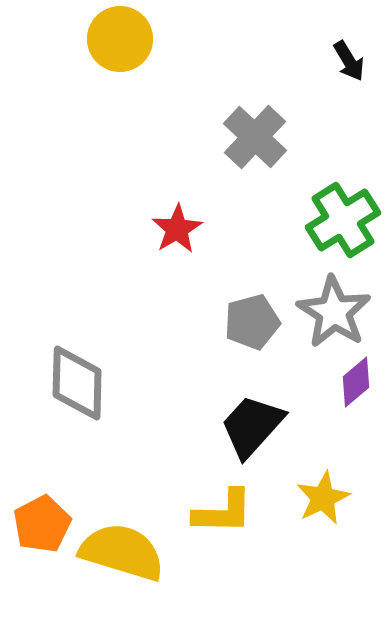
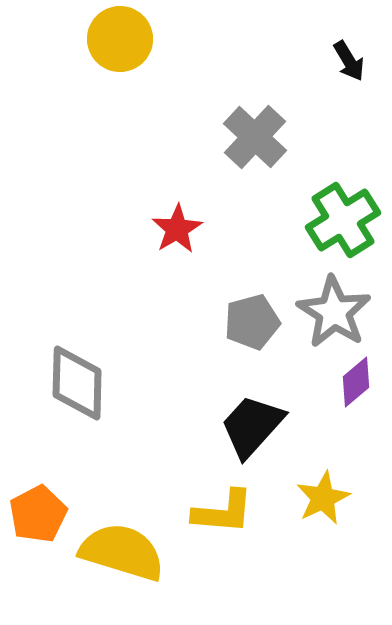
yellow L-shape: rotated 4 degrees clockwise
orange pentagon: moved 4 px left, 10 px up
